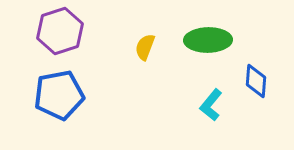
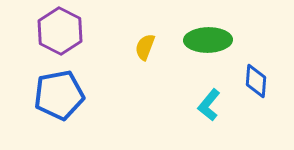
purple hexagon: rotated 15 degrees counterclockwise
cyan L-shape: moved 2 px left
